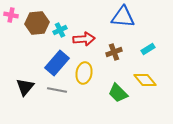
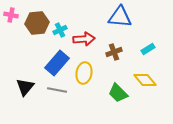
blue triangle: moved 3 px left
